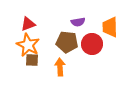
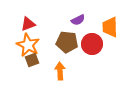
purple semicircle: moved 2 px up; rotated 16 degrees counterclockwise
brown square: rotated 24 degrees counterclockwise
orange arrow: moved 4 px down
